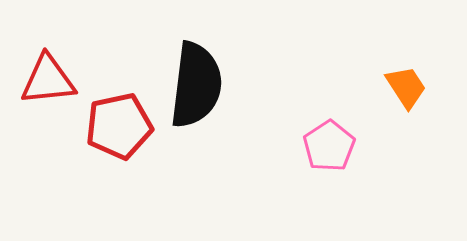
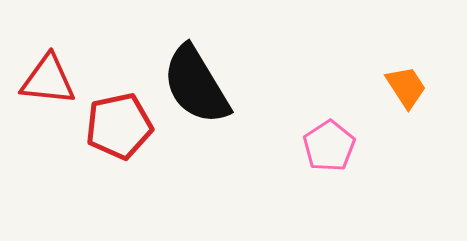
red triangle: rotated 12 degrees clockwise
black semicircle: rotated 142 degrees clockwise
